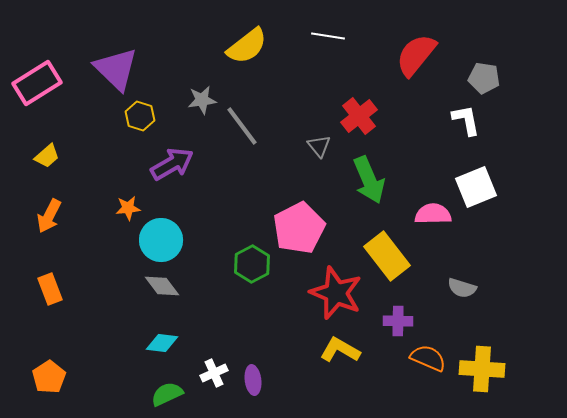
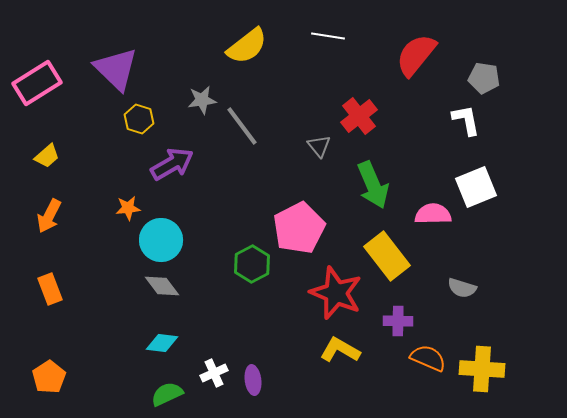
yellow hexagon: moved 1 px left, 3 px down
green arrow: moved 4 px right, 5 px down
